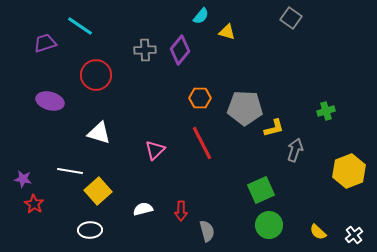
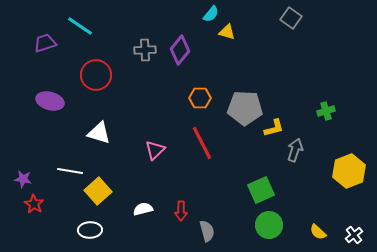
cyan semicircle: moved 10 px right, 2 px up
